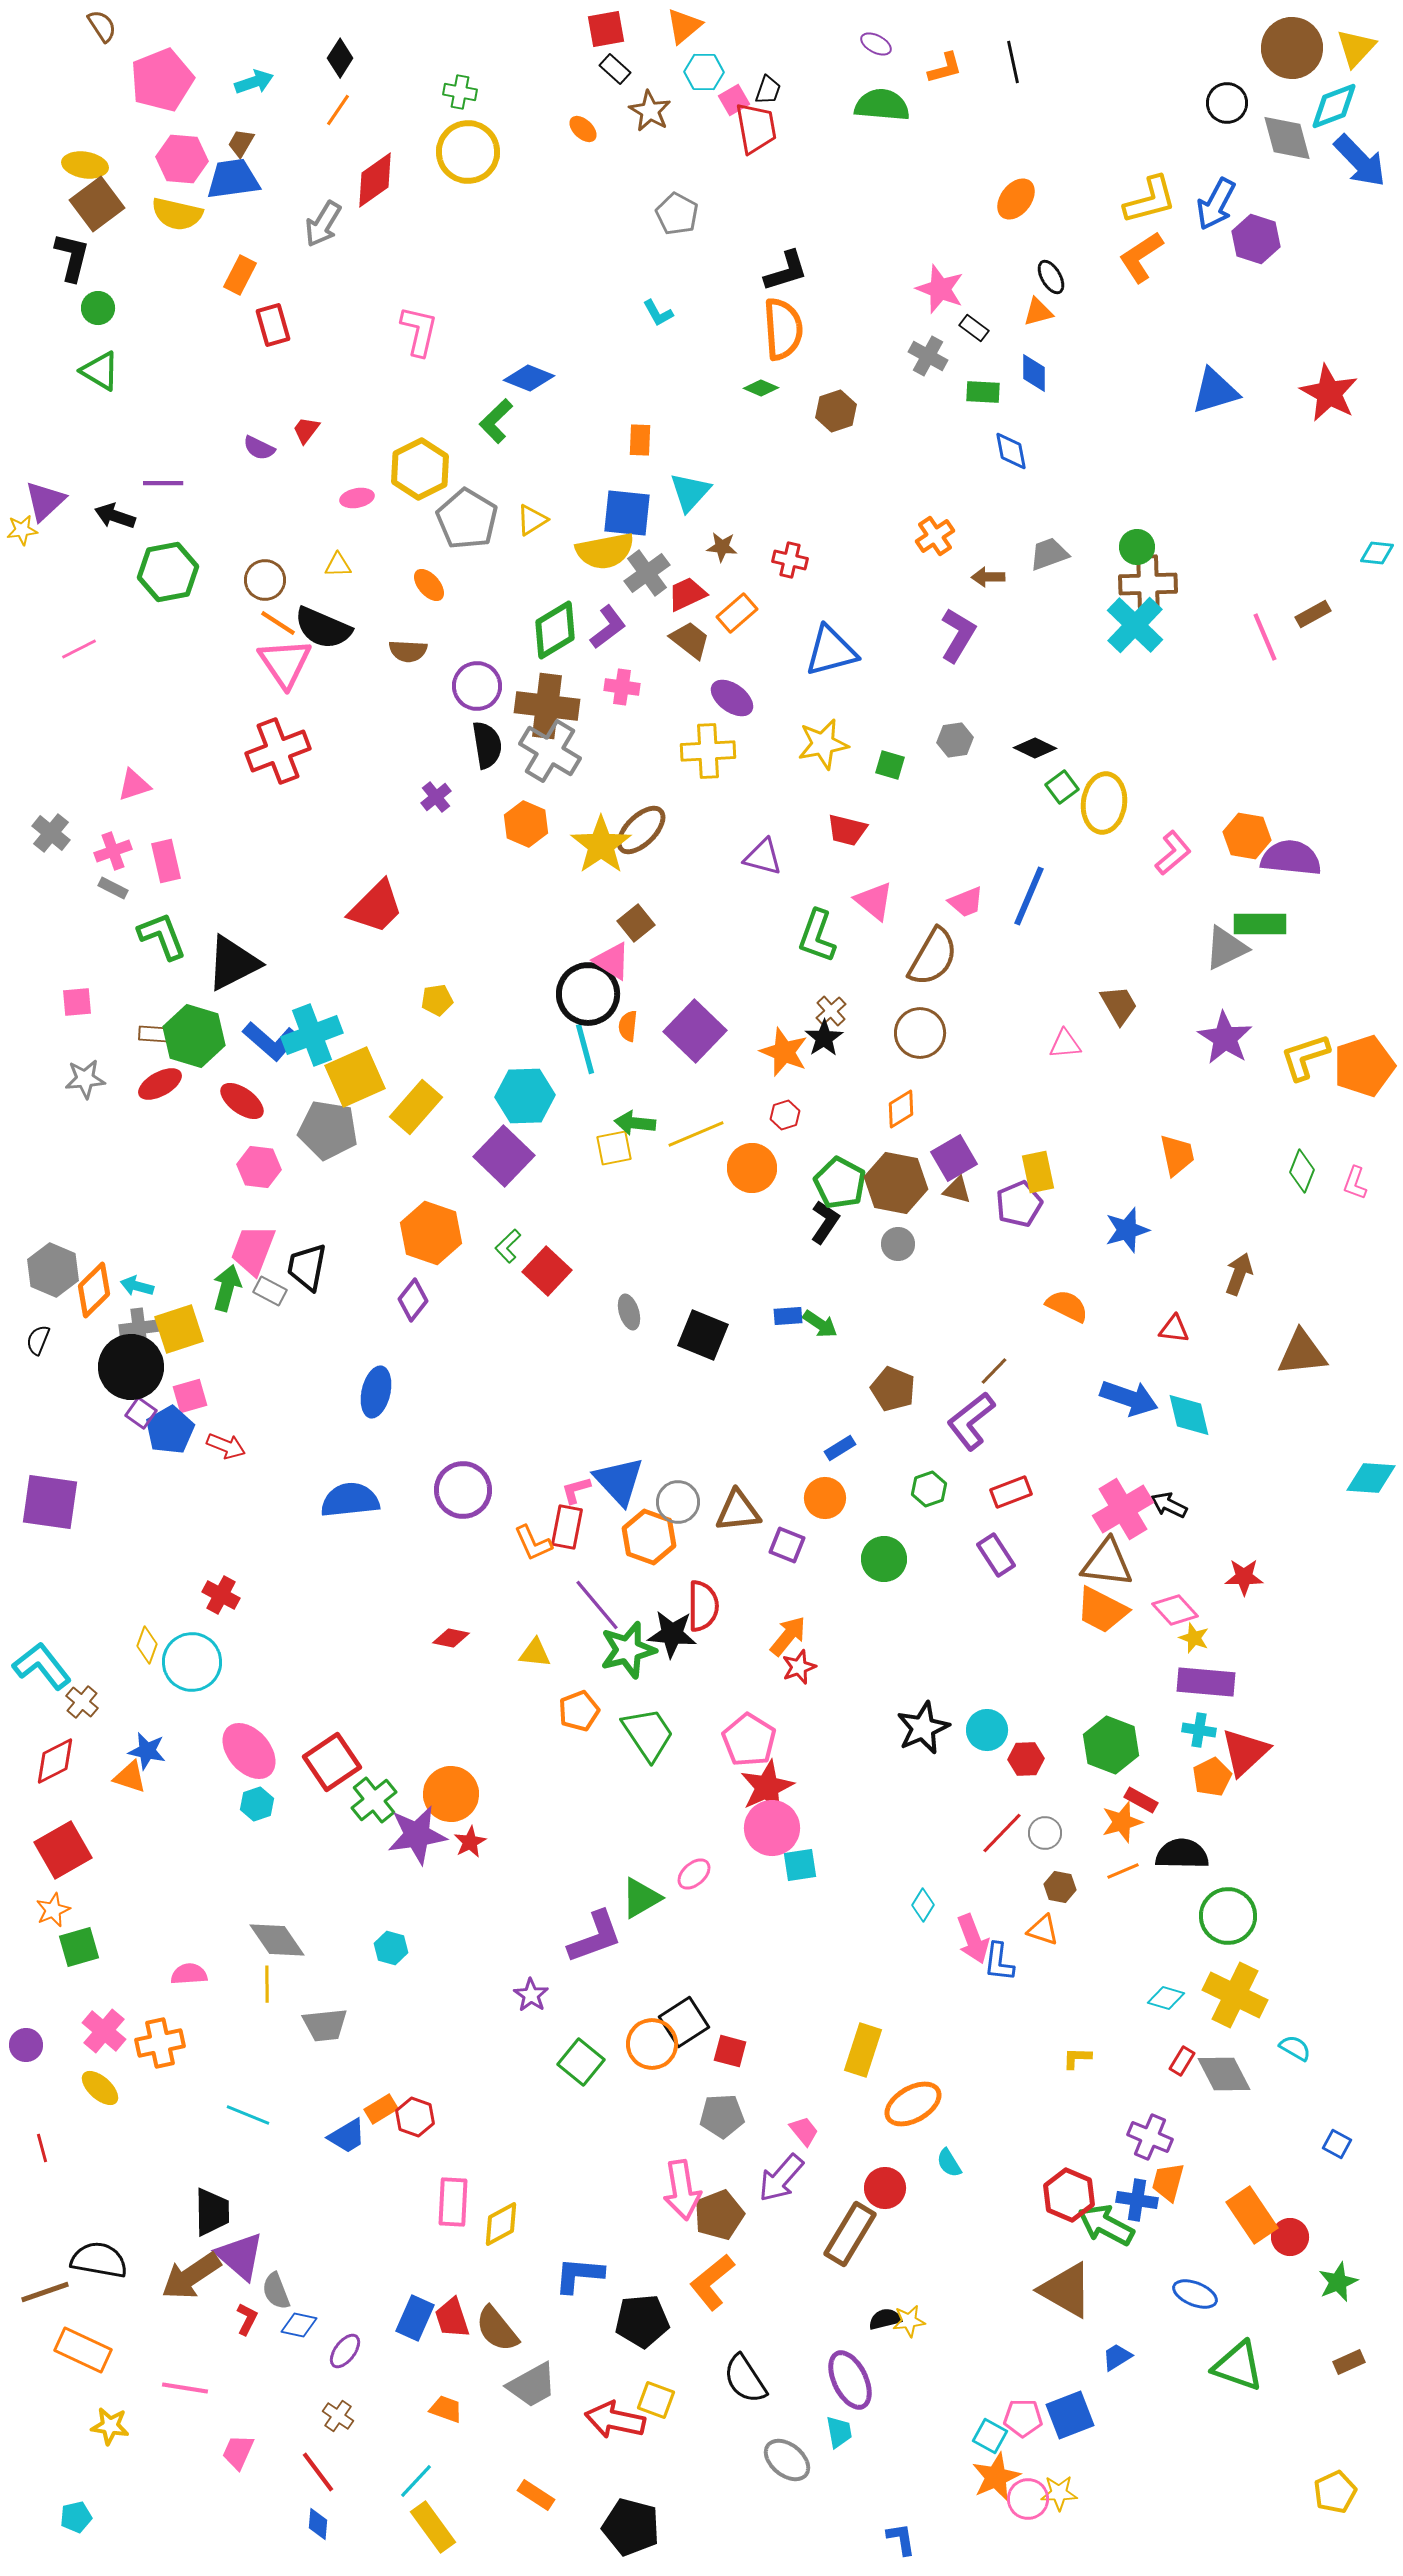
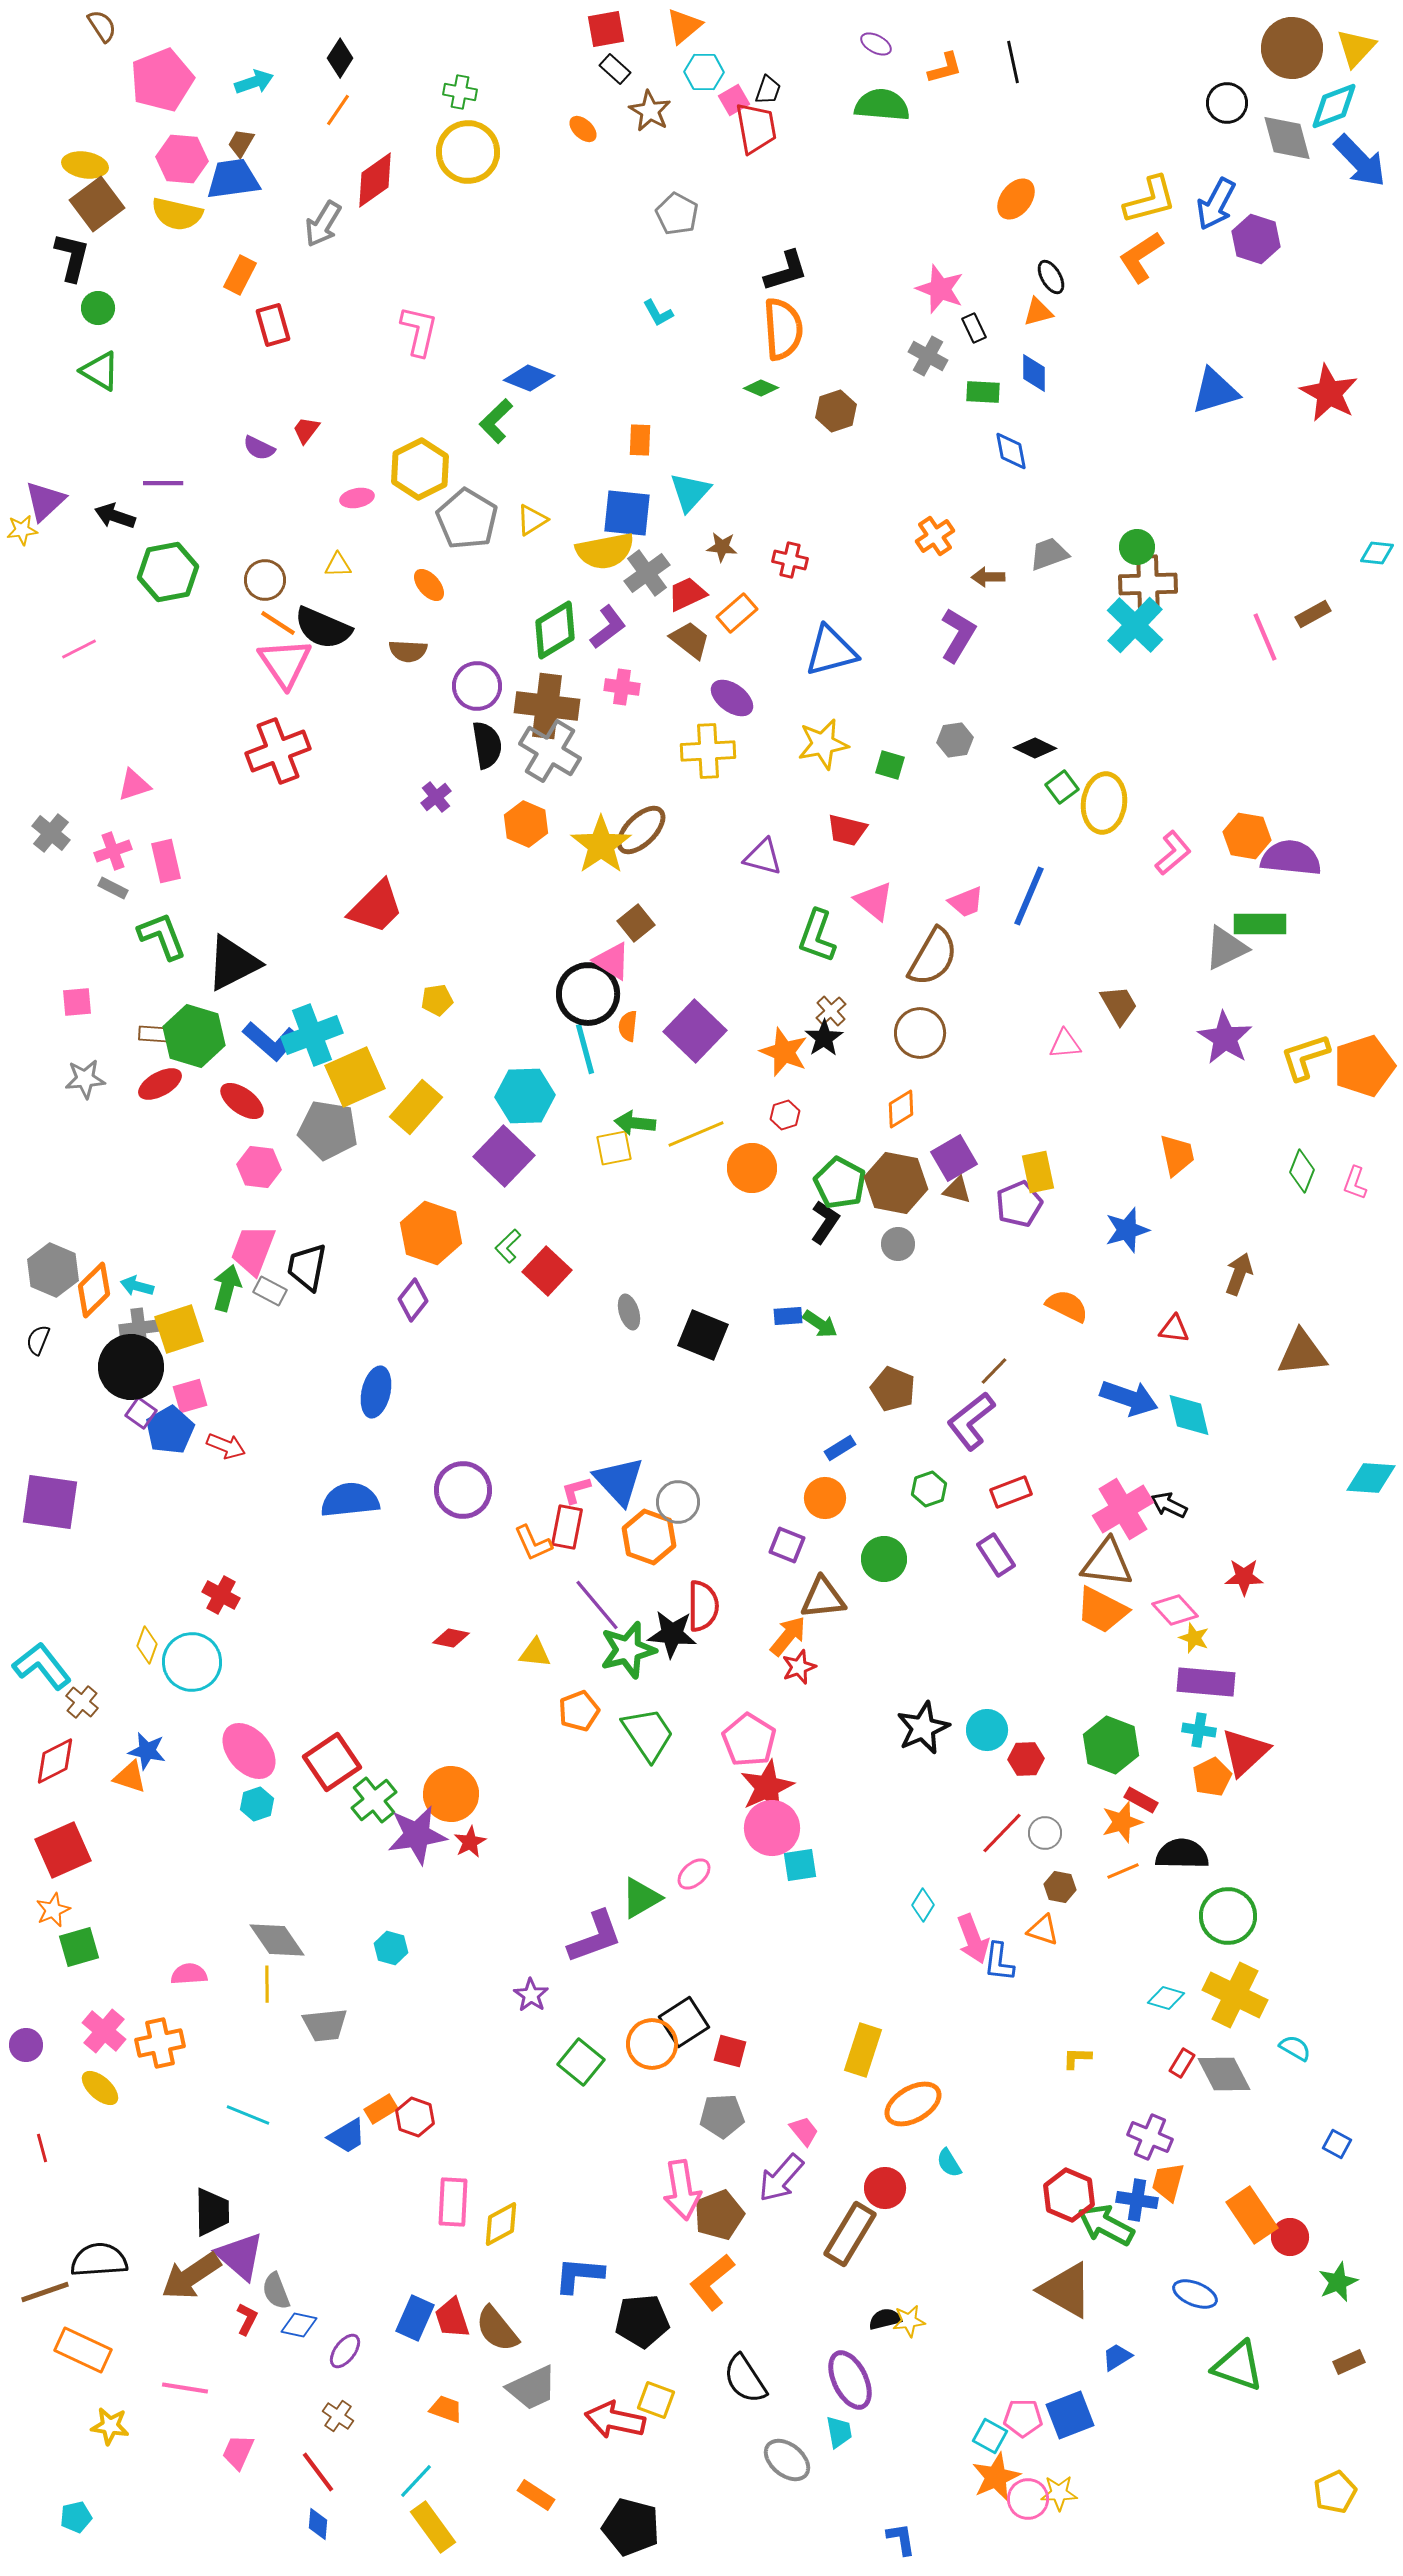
black rectangle at (974, 328): rotated 28 degrees clockwise
brown triangle at (738, 1511): moved 85 px right, 87 px down
red square at (63, 1850): rotated 6 degrees clockwise
red rectangle at (1182, 2061): moved 2 px down
black semicircle at (99, 2260): rotated 14 degrees counterclockwise
gray trapezoid at (532, 2385): moved 3 px down; rotated 4 degrees clockwise
